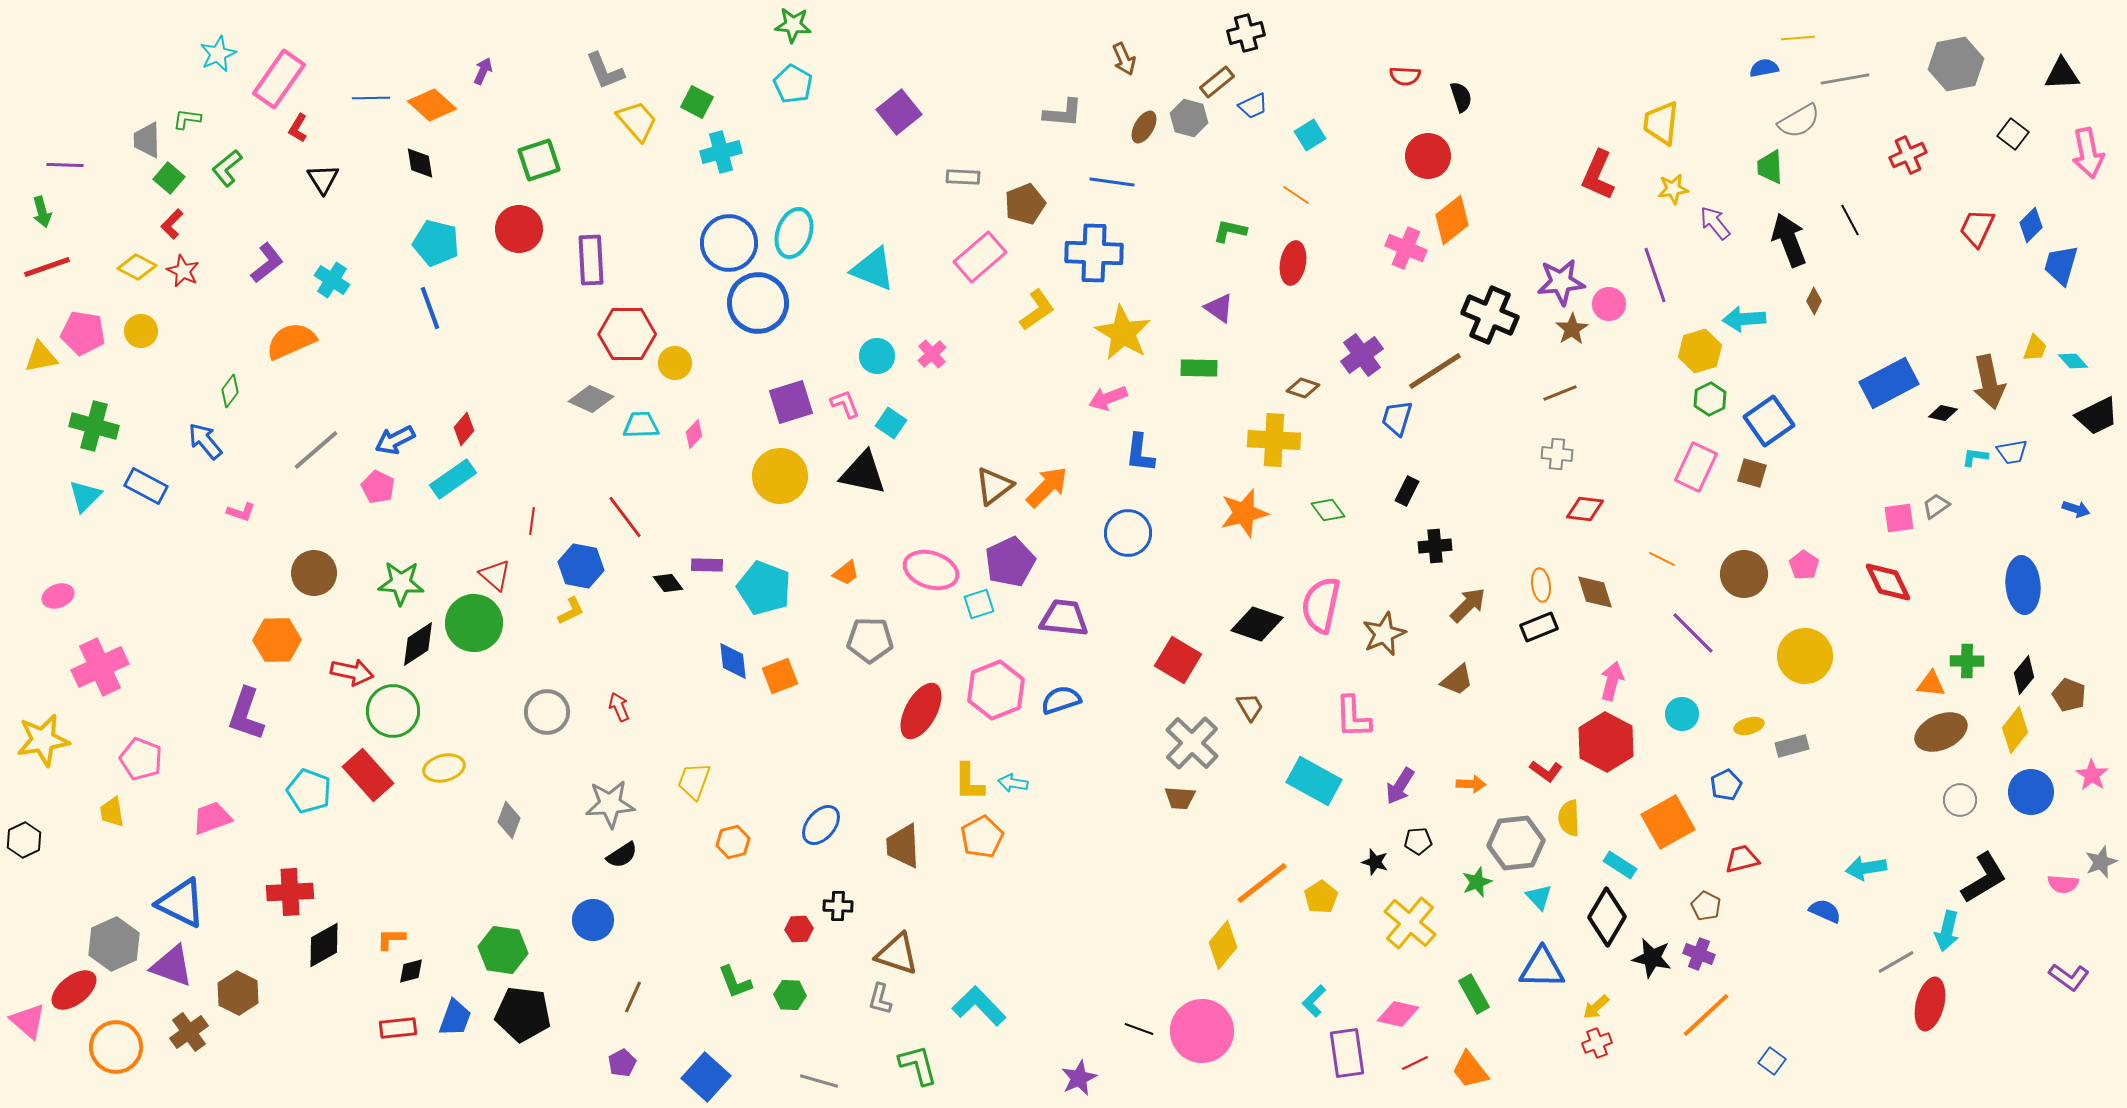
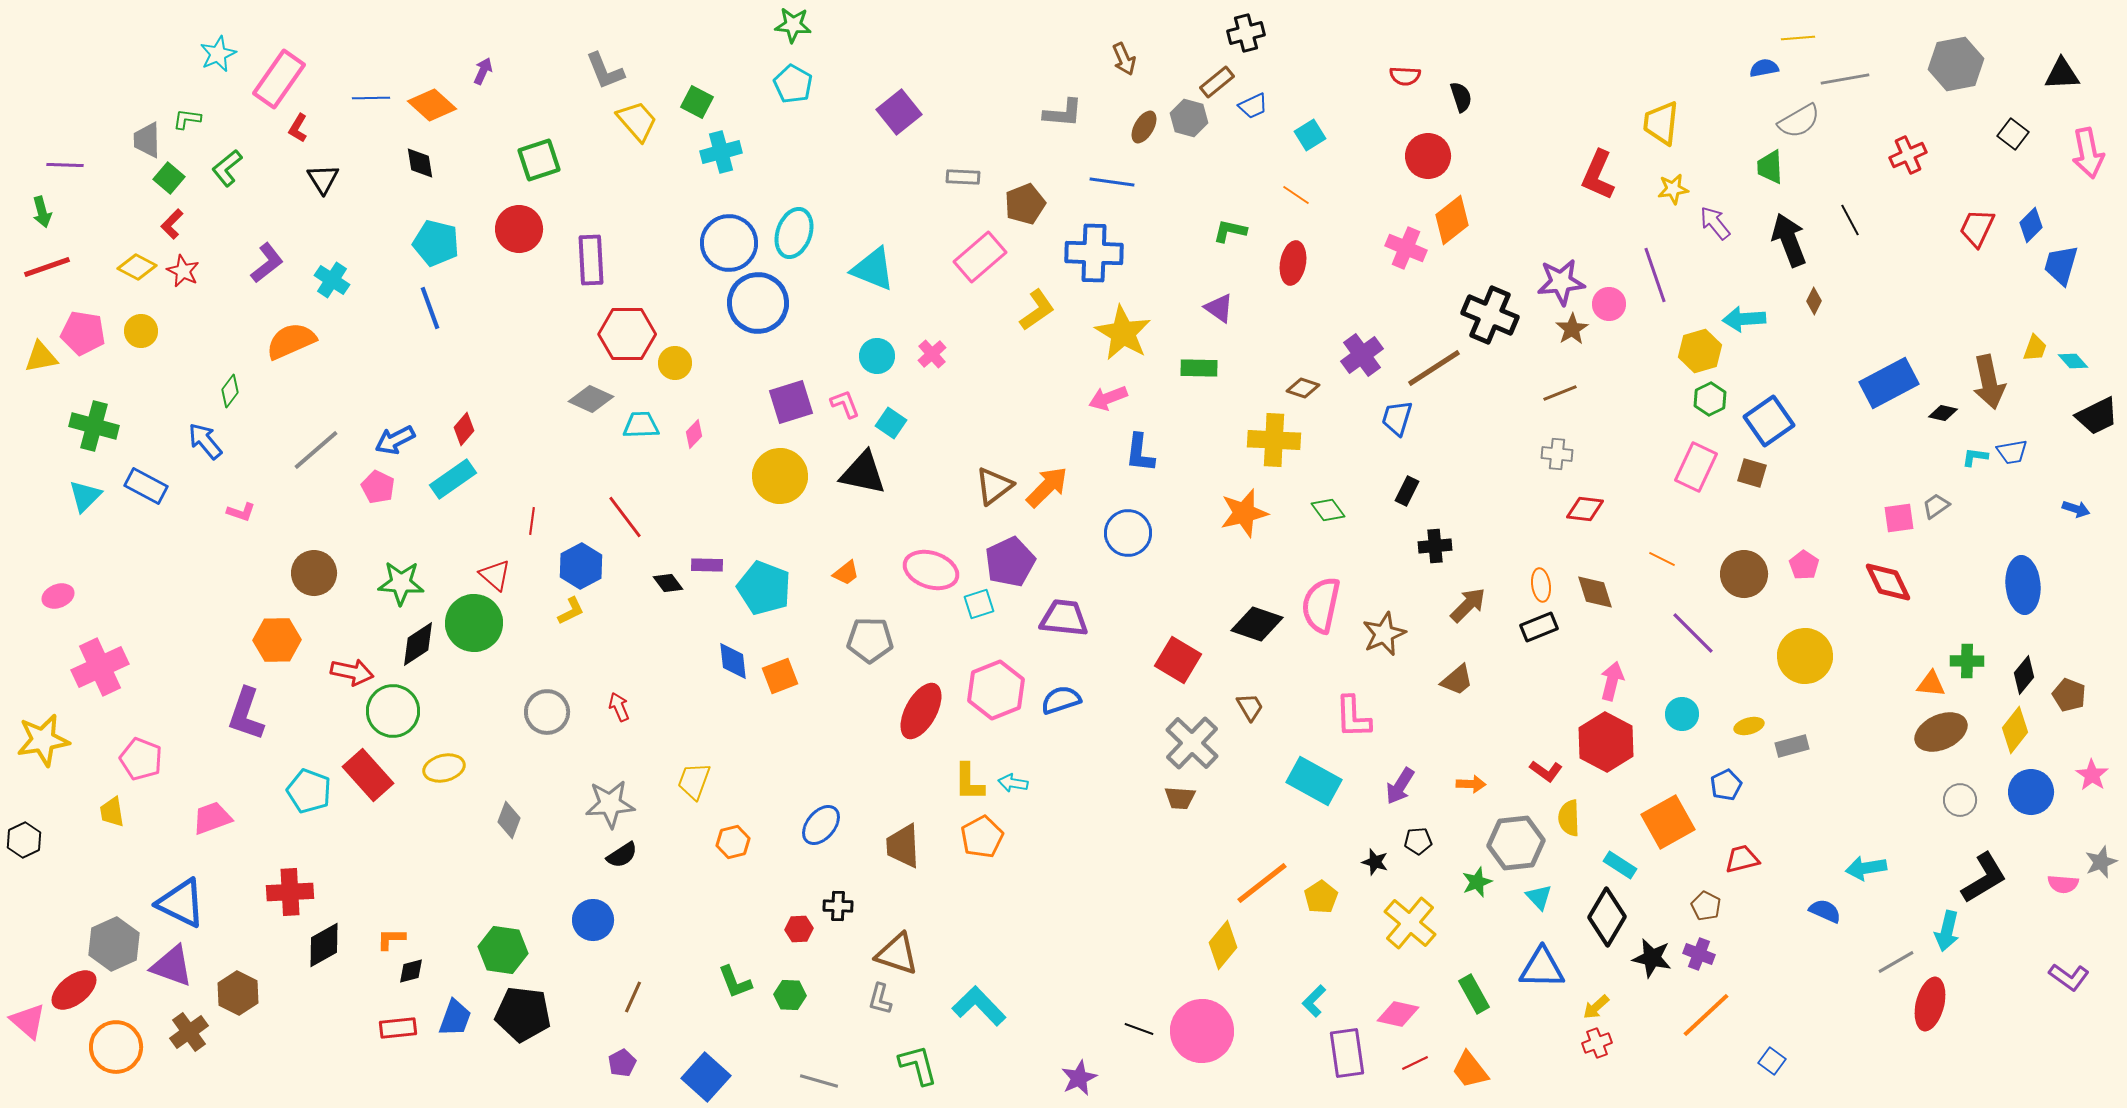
brown line at (1435, 371): moved 1 px left, 3 px up
blue hexagon at (581, 566): rotated 21 degrees clockwise
